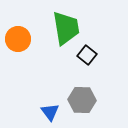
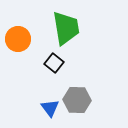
black square: moved 33 px left, 8 px down
gray hexagon: moved 5 px left
blue triangle: moved 4 px up
